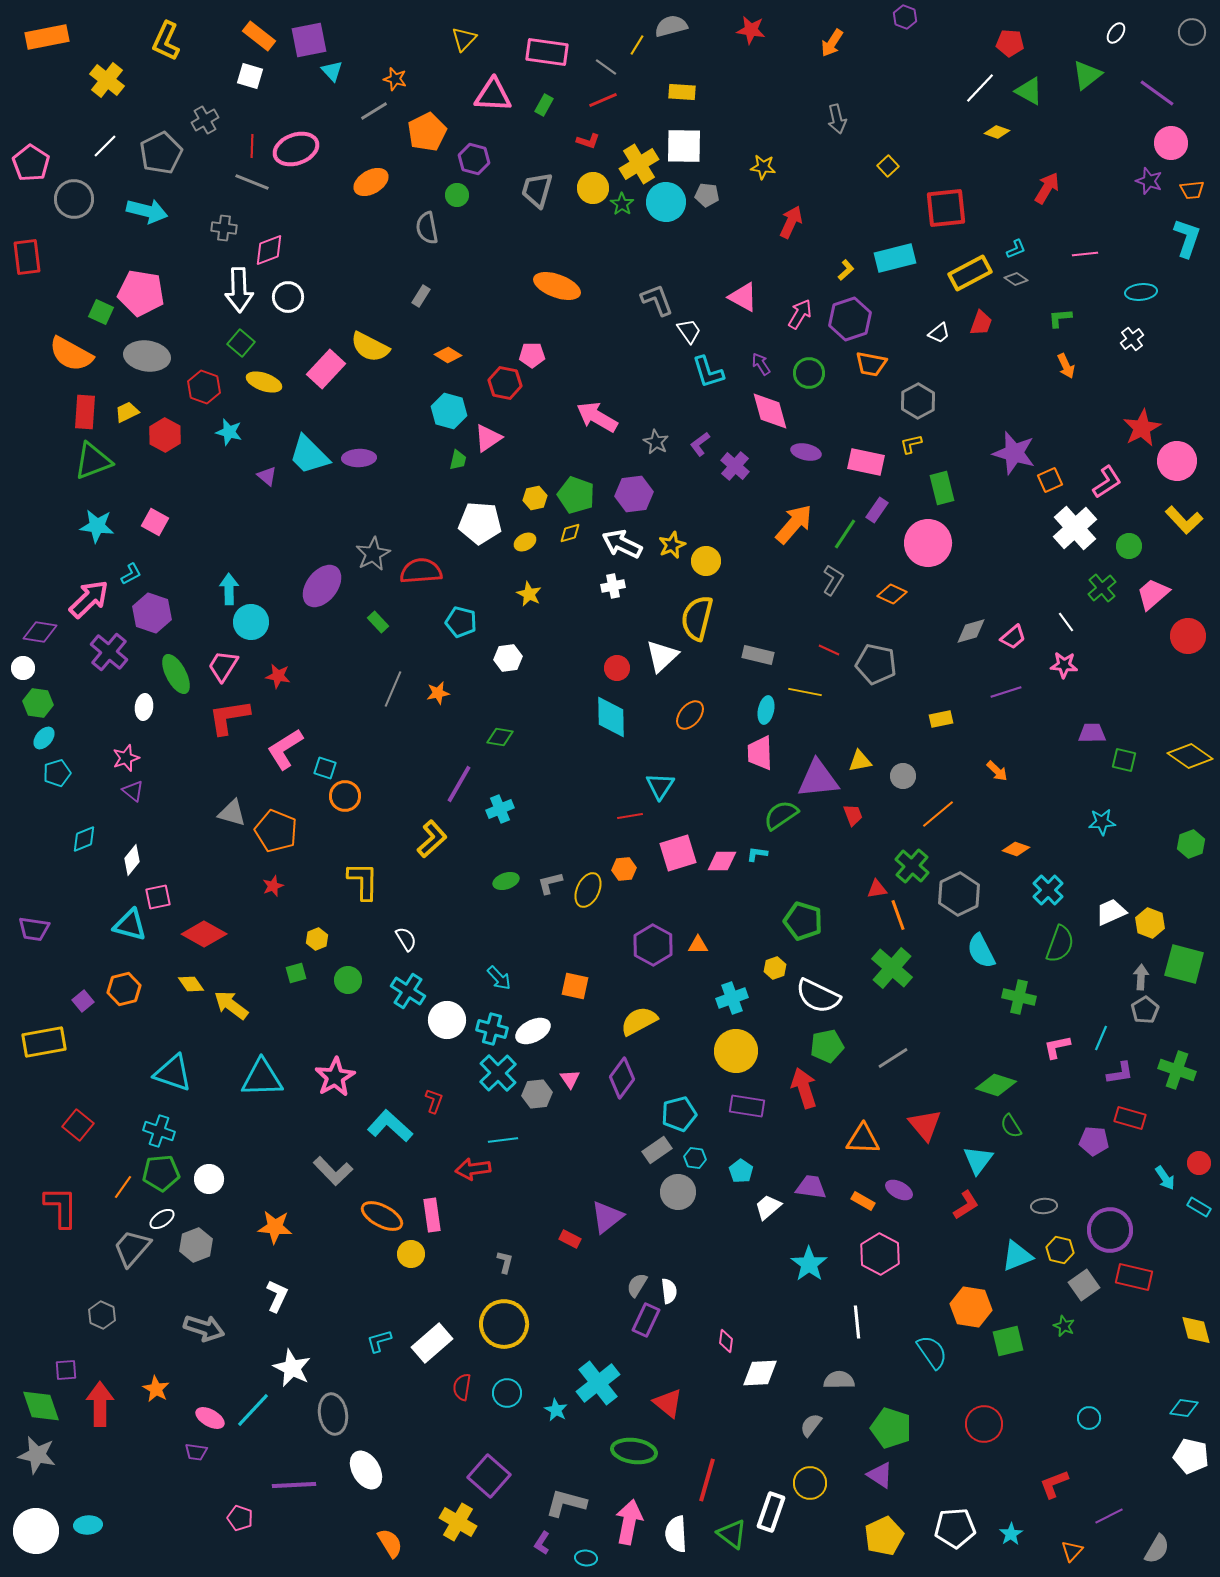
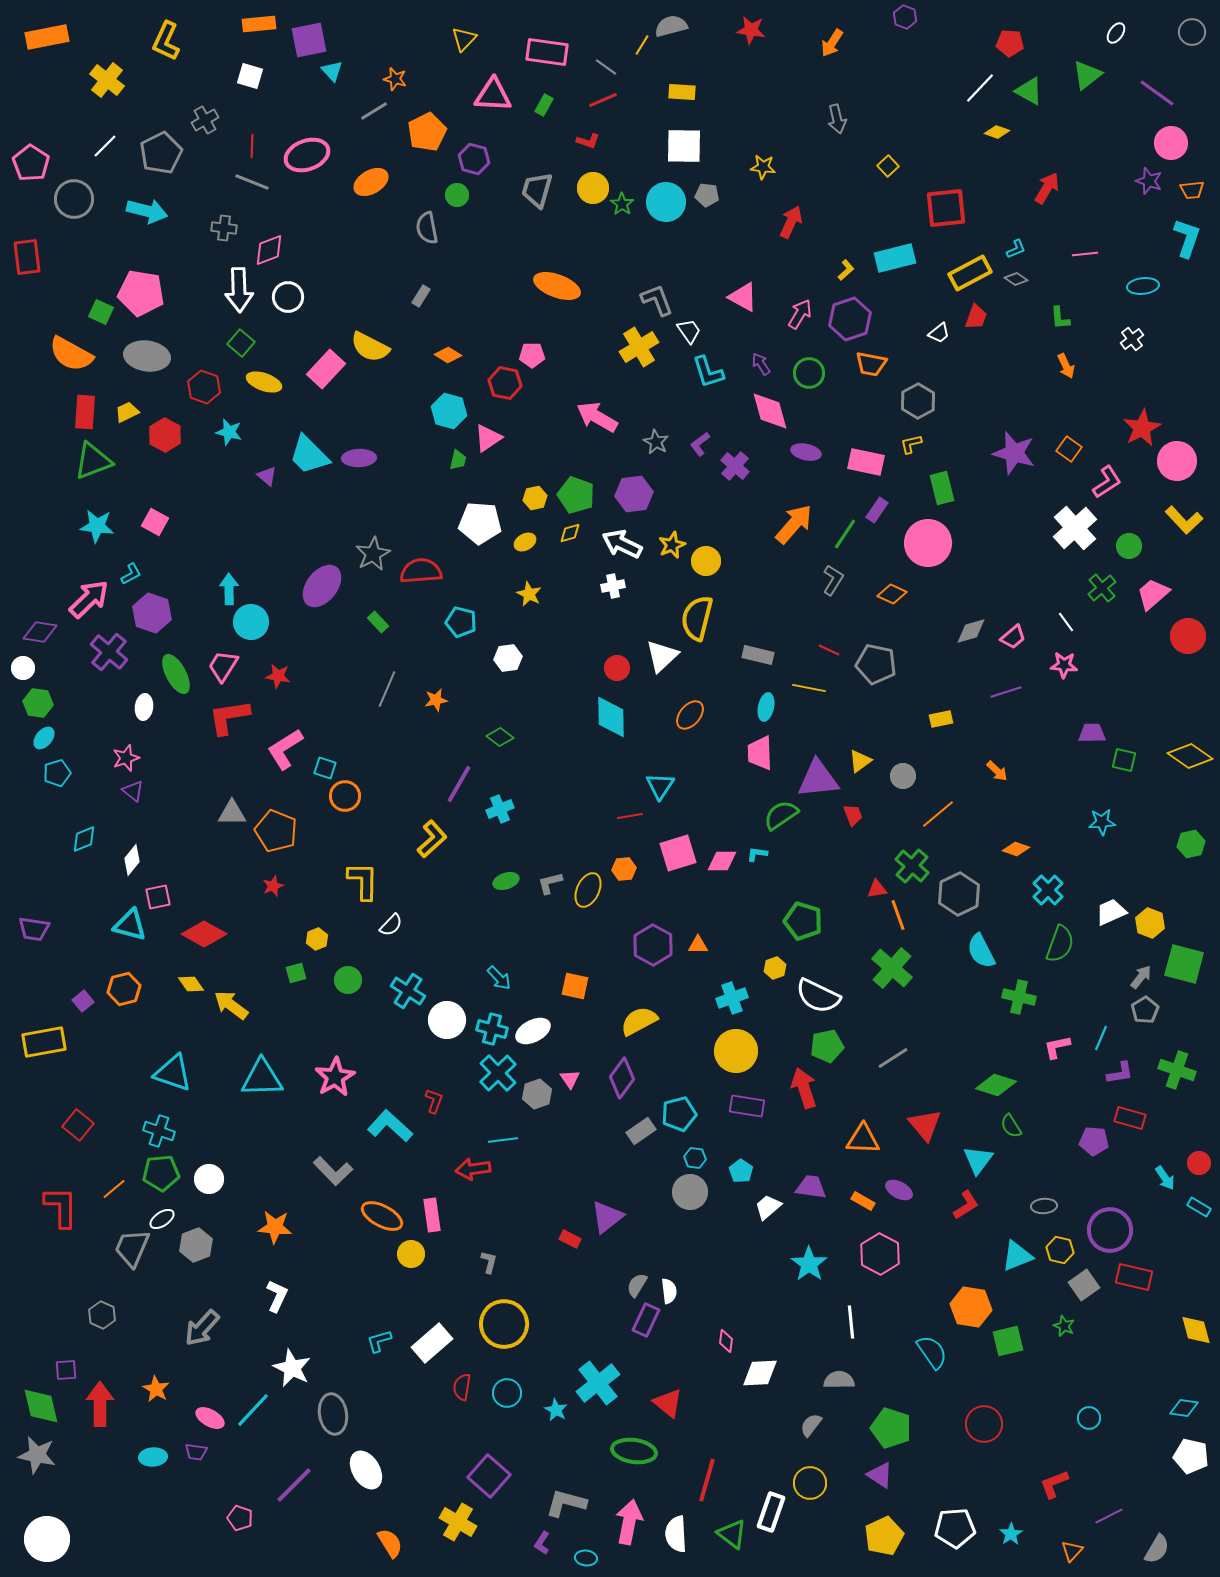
orange rectangle at (259, 36): moved 12 px up; rotated 44 degrees counterclockwise
yellow line at (637, 45): moved 5 px right
pink ellipse at (296, 149): moved 11 px right, 6 px down
yellow cross at (639, 164): moved 183 px down
cyan ellipse at (1141, 292): moved 2 px right, 6 px up
green L-shape at (1060, 318): rotated 90 degrees counterclockwise
red trapezoid at (981, 323): moved 5 px left, 6 px up
orange square at (1050, 480): moved 19 px right, 31 px up; rotated 30 degrees counterclockwise
gray line at (393, 689): moved 6 px left
yellow line at (805, 692): moved 4 px right, 4 px up
orange star at (438, 693): moved 2 px left, 7 px down
cyan ellipse at (766, 710): moved 3 px up
green diamond at (500, 737): rotated 28 degrees clockwise
yellow triangle at (860, 761): rotated 25 degrees counterclockwise
gray triangle at (232, 813): rotated 16 degrees counterclockwise
green hexagon at (1191, 844): rotated 8 degrees clockwise
white semicircle at (406, 939): moved 15 px left, 14 px up; rotated 75 degrees clockwise
gray arrow at (1141, 977): rotated 35 degrees clockwise
gray hexagon at (537, 1094): rotated 12 degrees counterclockwise
gray rectangle at (657, 1150): moved 16 px left, 19 px up
orange line at (123, 1187): moved 9 px left, 2 px down; rotated 15 degrees clockwise
gray circle at (678, 1192): moved 12 px right
gray trapezoid at (132, 1248): rotated 18 degrees counterclockwise
gray L-shape at (505, 1262): moved 16 px left
white line at (857, 1322): moved 6 px left
gray arrow at (204, 1328): moved 2 px left; rotated 114 degrees clockwise
green diamond at (41, 1406): rotated 6 degrees clockwise
purple line at (294, 1485): rotated 42 degrees counterclockwise
cyan ellipse at (88, 1525): moved 65 px right, 68 px up
white circle at (36, 1531): moved 11 px right, 8 px down
